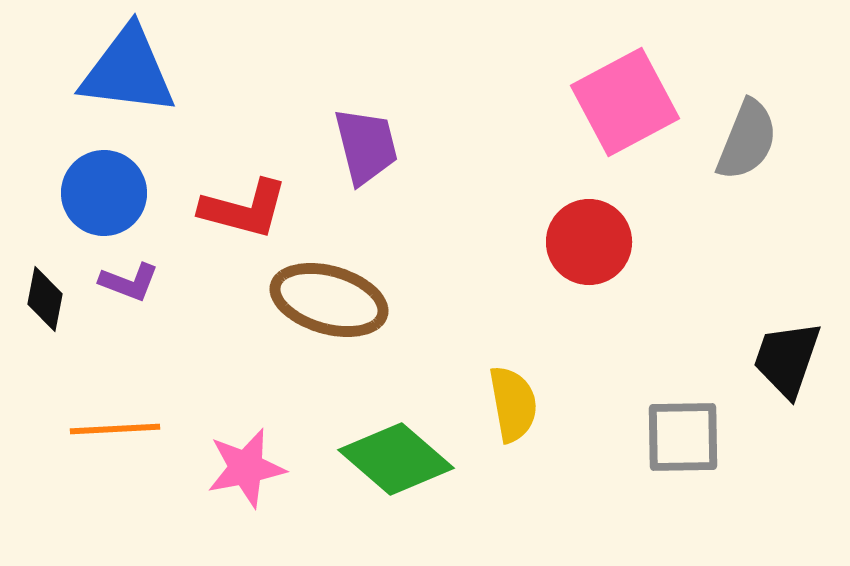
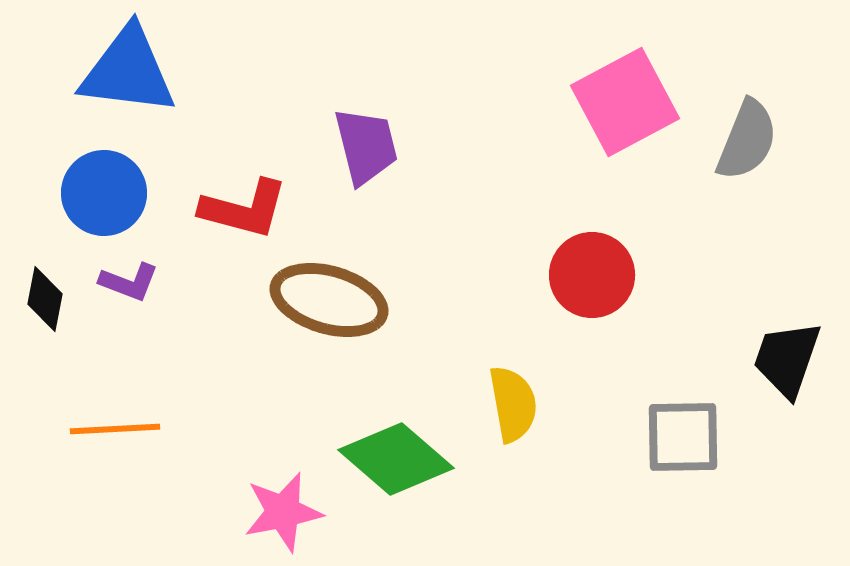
red circle: moved 3 px right, 33 px down
pink star: moved 37 px right, 44 px down
